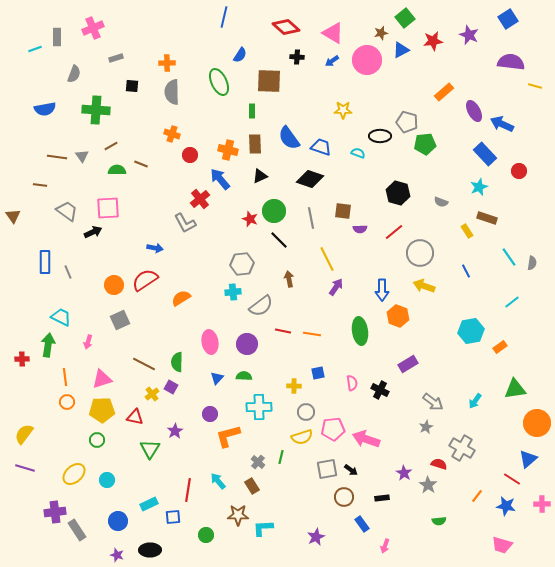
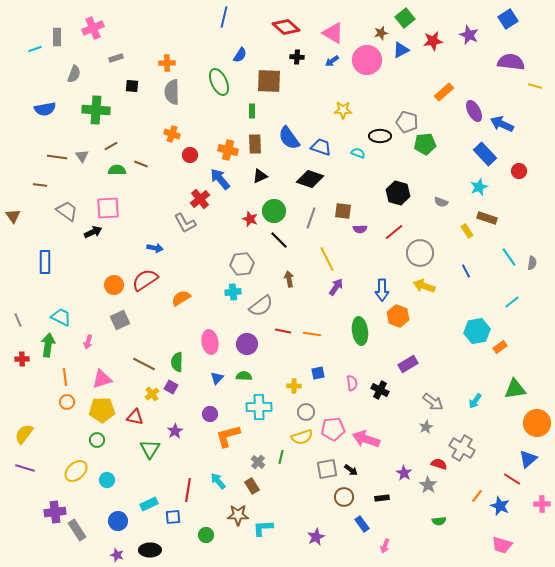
gray line at (311, 218): rotated 30 degrees clockwise
gray line at (68, 272): moved 50 px left, 48 px down
cyan hexagon at (471, 331): moved 6 px right
yellow ellipse at (74, 474): moved 2 px right, 3 px up
blue star at (506, 506): moved 6 px left; rotated 12 degrees clockwise
